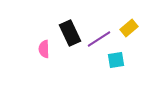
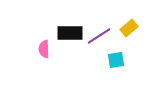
black rectangle: rotated 65 degrees counterclockwise
purple line: moved 3 px up
